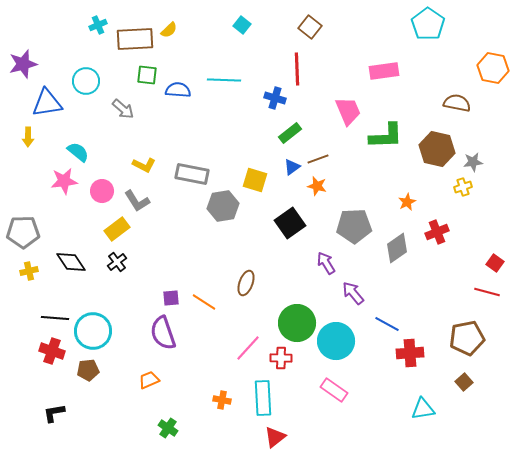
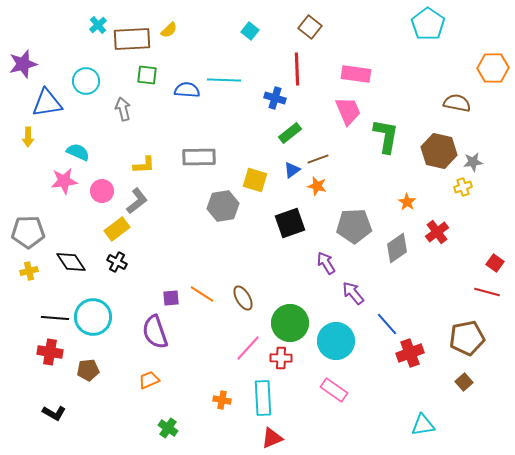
cyan cross at (98, 25): rotated 18 degrees counterclockwise
cyan square at (242, 25): moved 8 px right, 6 px down
brown rectangle at (135, 39): moved 3 px left
orange hexagon at (493, 68): rotated 12 degrees counterclockwise
pink rectangle at (384, 71): moved 28 px left, 3 px down; rotated 16 degrees clockwise
blue semicircle at (178, 90): moved 9 px right
gray arrow at (123, 109): rotated 145 degrees counterclockwise
green L-shape at (386, 136): rotated 78 degrees counterclockwise
brown hexagon at (437, 149): moved 2 px right, 2 px down
cyan semicircle at (78, 152): rotated 15 degrees counterclockwise
yellow L-shape at (144, 165): rotated 30 degrees counterclockwise
blue triangle at (292, 167): moved 3 px down
gray rectangle at (192, 174): moved 7 px right, 17 px up; rotated 12 degrees counterclockwise
gray L-shape at (137, 201): rotated 96 degrees counterclockwise
orange star at (407, 202): rotated 12 degrees counterclockwise
black square at (290, 223): rotated 16 degrees clockwise
gray pentagon at (23, 232): moved 5 px right
red cross at (437, 232): rotated 15 degrees counterclockwise
black cross at (117, 262): rotated 24 degrees counterclockwise
brown ellipse at (246, 283): moved 3 px left, 15 px down; rotated 50 degrees counterclockwise
orange line at (204, 302): moved 2 px left, 8 px up
green circle at (297, 323): moved 7 px left
blue line at (387, 324): rotated 20 degrees clockwise
cyan circle at (93, 331): moved 14 px up
purple semicircle at (163, 333): moved 8 px left, 1 px up
red cross at (52, 351): moved 2 px left, 1 px down; rotated 10 degrees counterclockwise
red cross at (410, 353): rotated 16 degrees counterclockwise
cyan triangle at (423, 409): moved 16 px down
black L-shape at (54, 413): rotated 140 degrees counterclockwise
red triangle at (275, 437): moved 3 px left, 1 px down; rotated 15 degrees clockwise
